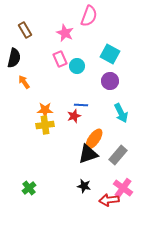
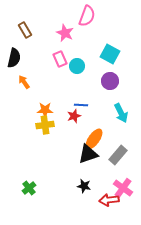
pink semicircle: moved 2 px left
